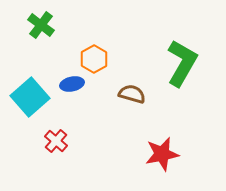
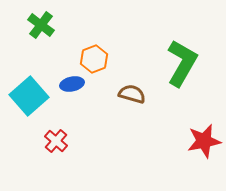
orange hexagon: rotated 8 degrees clockwise
cyan square: moved 1 px left, 1 px up
red star: moved 42 px right, 13 px up
